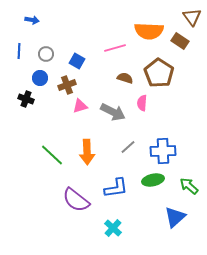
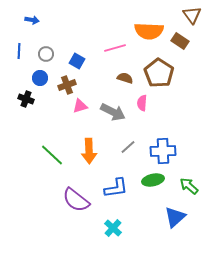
brown triangle: moved 2 px up
orange arrow: moved 2 px right, 1 px up
